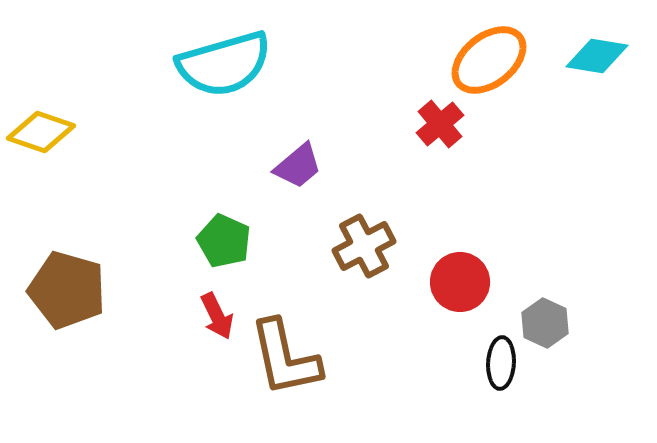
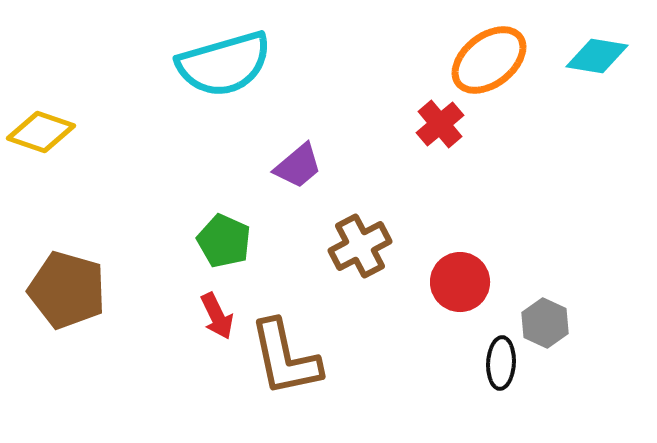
brown cross: moved 4 px left
